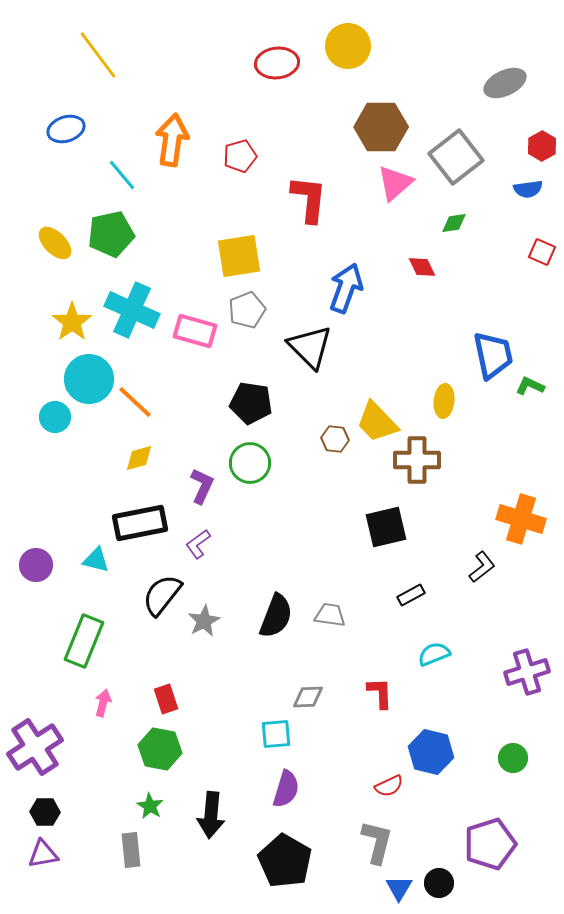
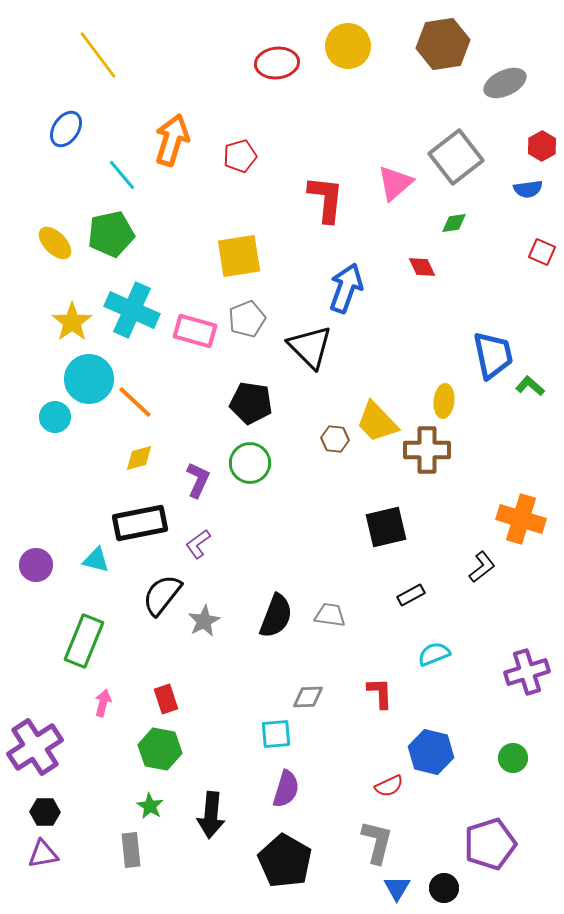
brown hexagon at (381, 127): moved 62 px right, 83 px up; rotated 9 degrees counterclockwise
blue ellipse at (66, 129): rotated 39 degrees counterclockwise
orange arrow at (172, 140): rotated 9 degrees clockwise
red L-shape at (309, 199): moved 17 px right
gray pentagon at (247, 310): moved 9 px down
green L-shape at (530, 386): rotated 16 degrees clockwise
brown cross at (417, 460): moved 10 px right, 10 px up
purple L-shape at (202, 486): moved 4 px left, 6 px up
black circle at (439, 883): moved 5 px right, 5 px down
blue triangle at (399, 888): moved 2 px left
